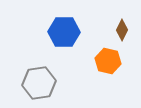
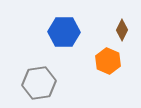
orange hexagon: rotated 10 degrees clockwise
